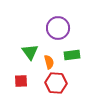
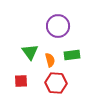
purple circle: moved 2 px up
orange semicircle: moved 1 px right, 2 px up
